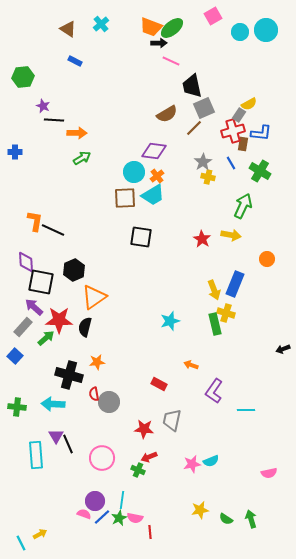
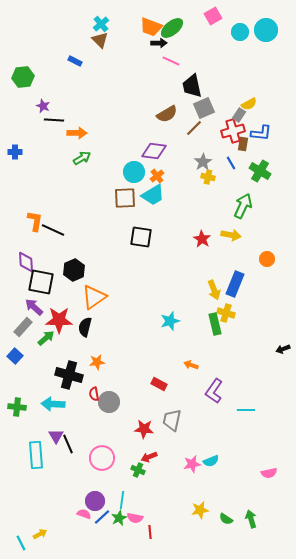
brown triangle at (68, 29): moved 32 px right, 11 px down; rotated 12 degrees clockwise
